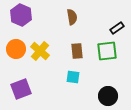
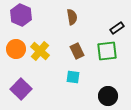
brown rectangle: rotated 21 degrees counterclockwise
purple square: rotated 25 degrees counterclockwise
